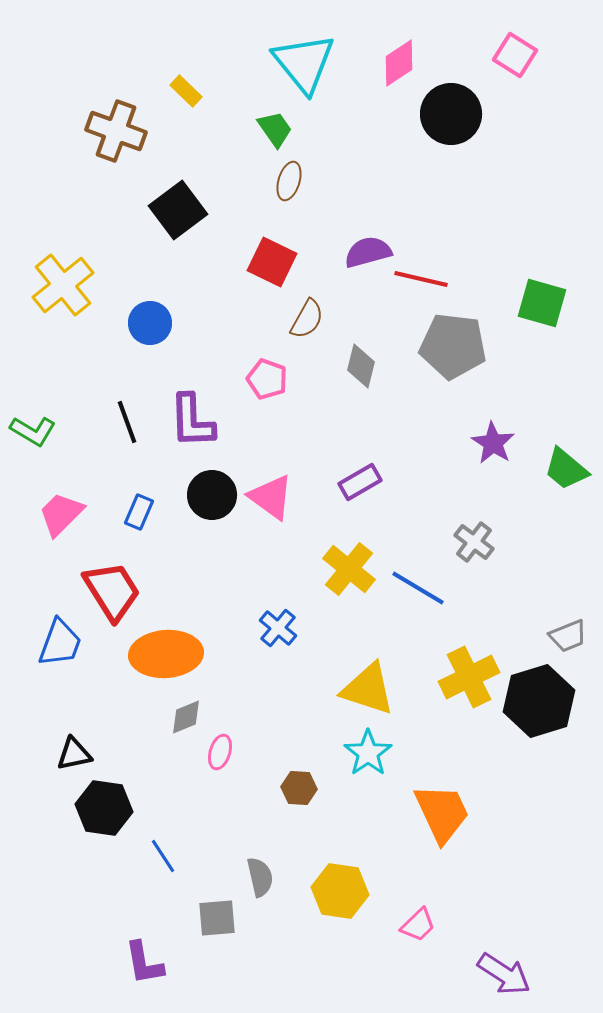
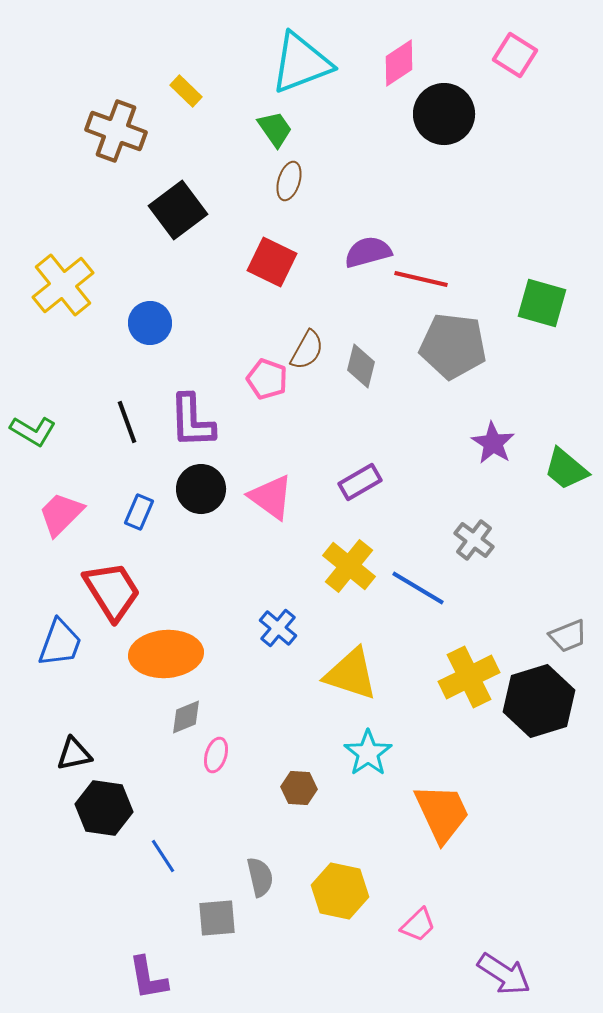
cyan triangle at (304, 63): moved 3 px left; rotated 48 degrees clockwise
black circle at (451, 114): moved 7 px left
brown semicircle at (307, 319): moved 31 px down
black circle at (212, 495): moved 11 px left, 6 px up
gray cross at (474, 542): moved 2 px up
yellow cross at (349, 569): moved 3 px up
yellow triangle at (368, 689): moved 17 px left, 15 px up
pink ellipse at (220, 752): moved 4 px left, 3 px down
yellow hexagon at (340, 891): rotated 4 degrees clockwise
purple L-shape at (144, 963): moved 4 px right, 15 px down
